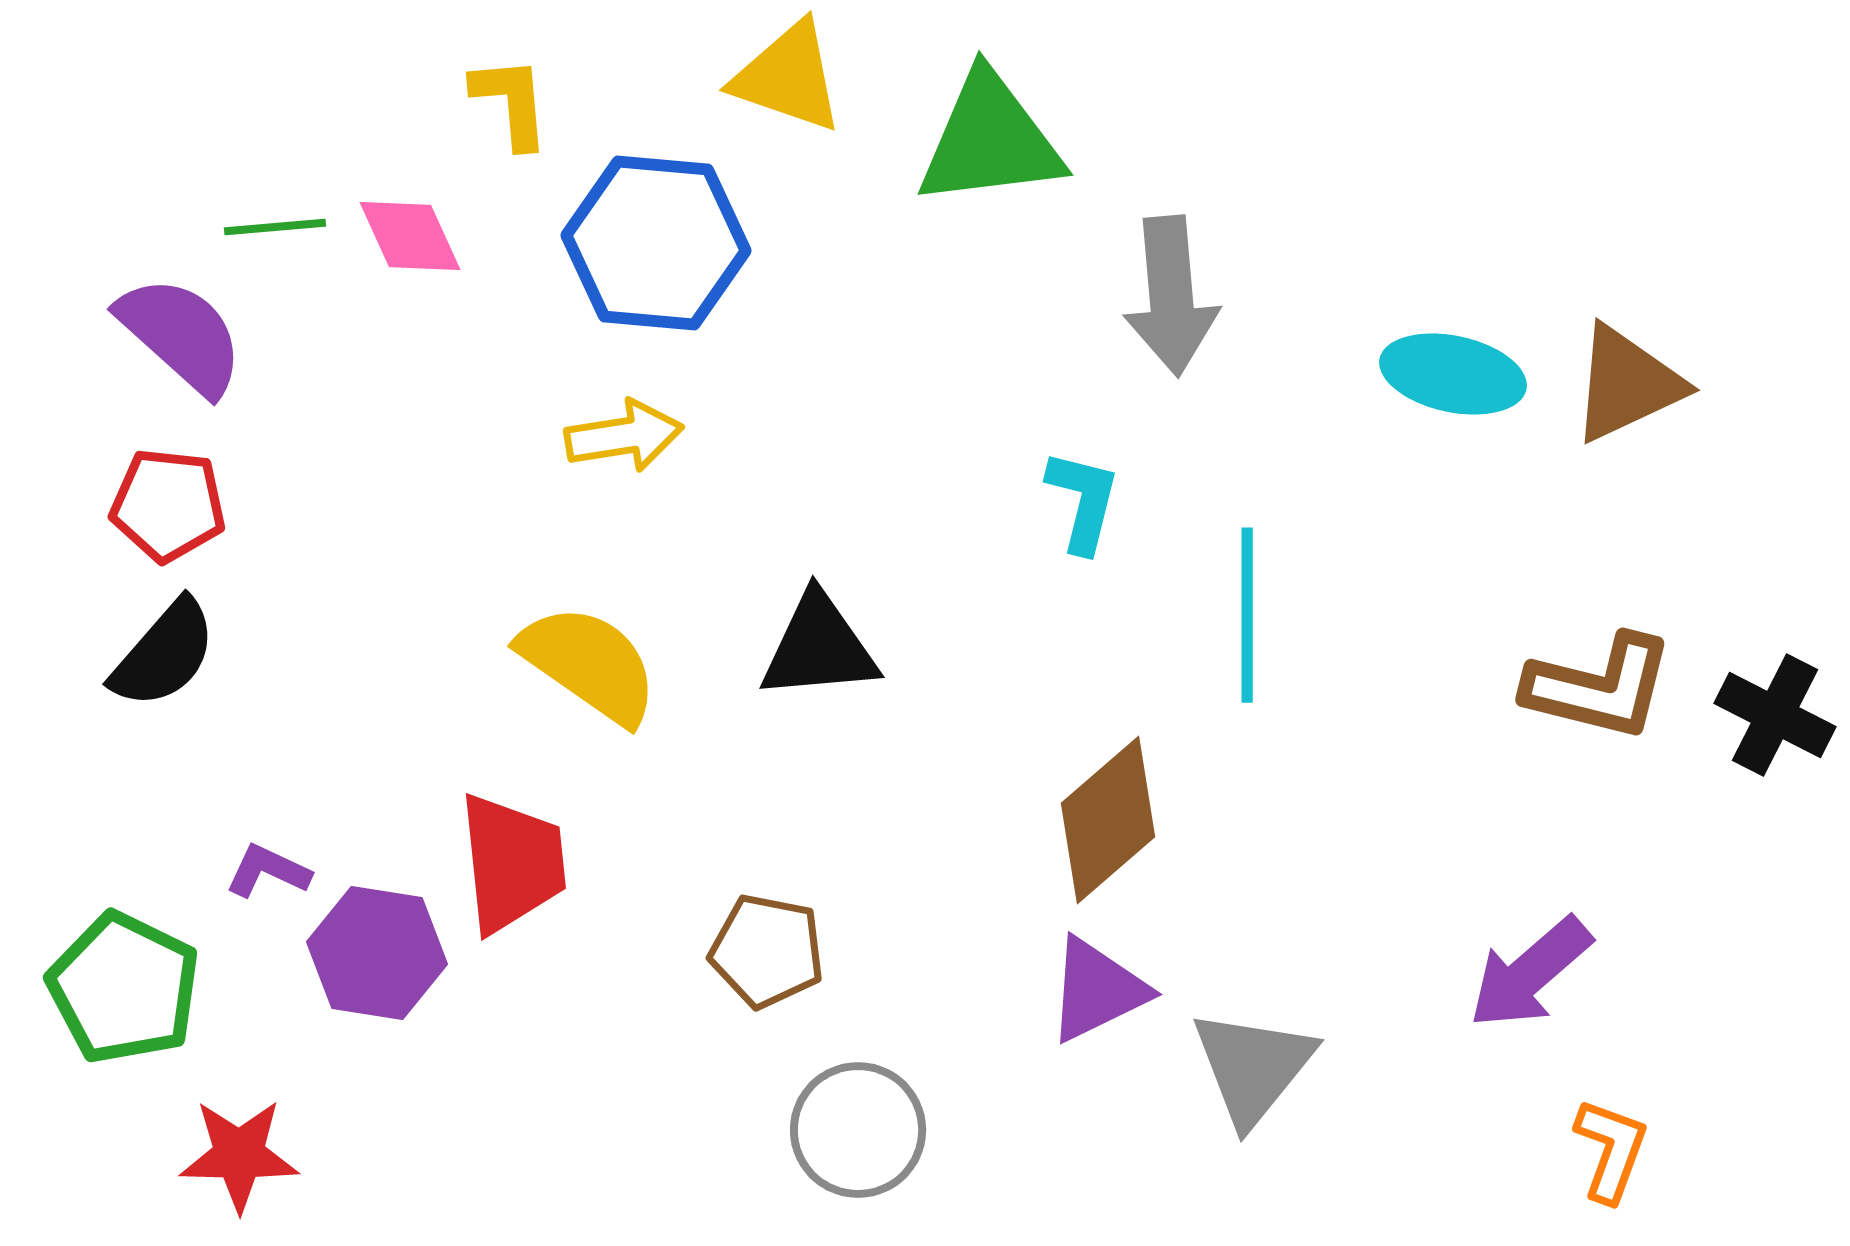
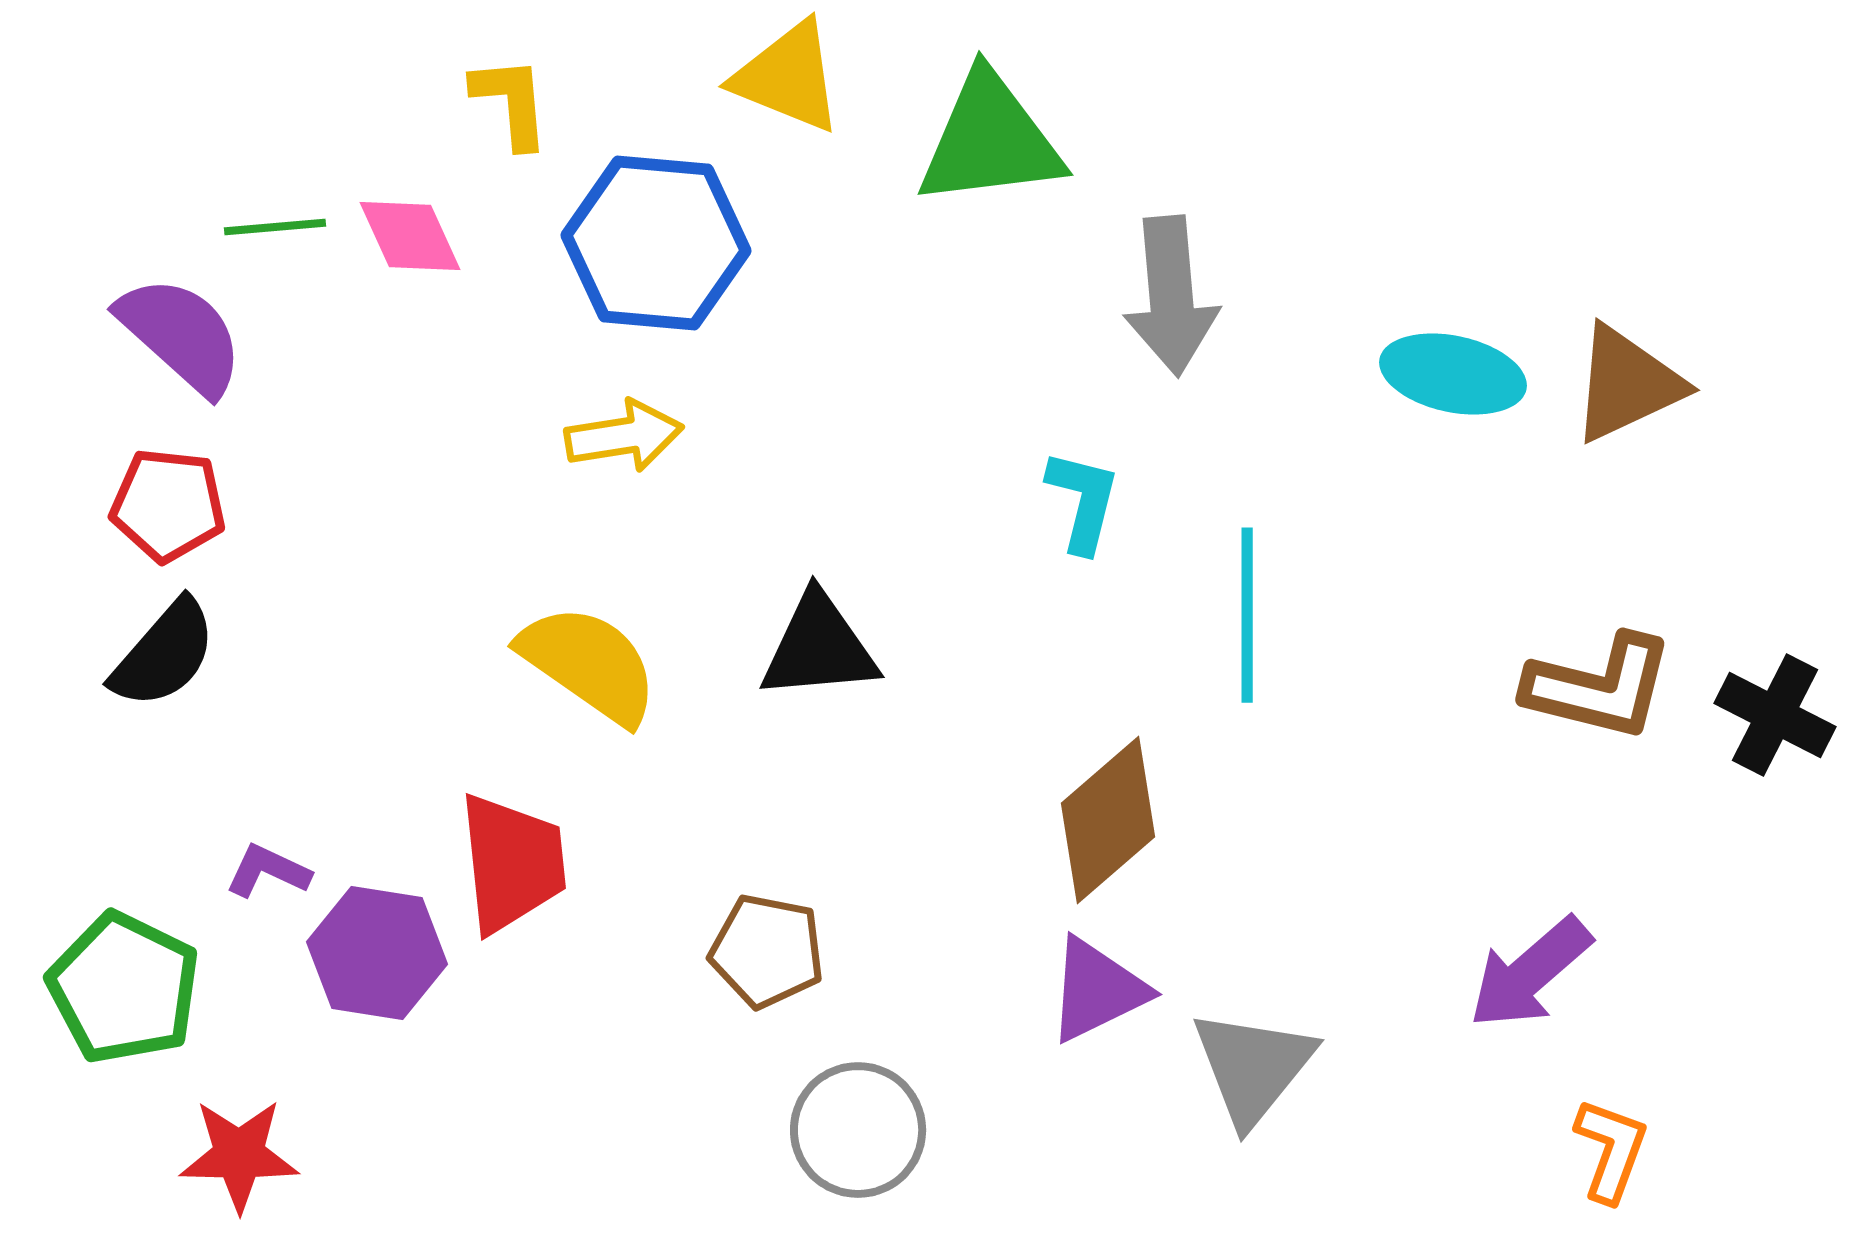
yellow triangle: rotated 3 degrees clockwise
